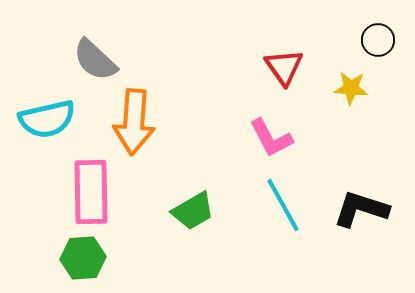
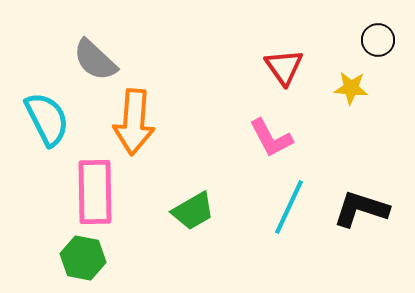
cyan semicircle: rotated 104 degrees counterclockwise
pink rectangle: moved 4 px right
cyan line: moved 6 px right, 2 px down; rotated 54 degrees clockwise
green hexagon: rotated 15 degrees clockwise
